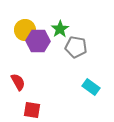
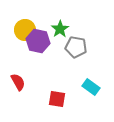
purple hexagon: rotated 10 degrees clockwise
red square: moved 25 px right, 11 px up
